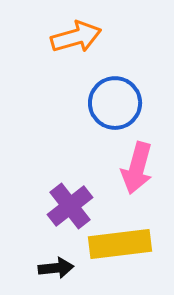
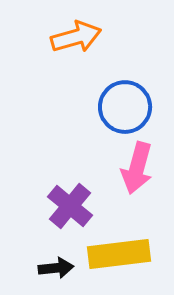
blue circle: moved 10 px right, 4 px down
purple cross: rotated 12 degrees counterclockwise
yellow rectangle: moved 1 px left, 10 px down
